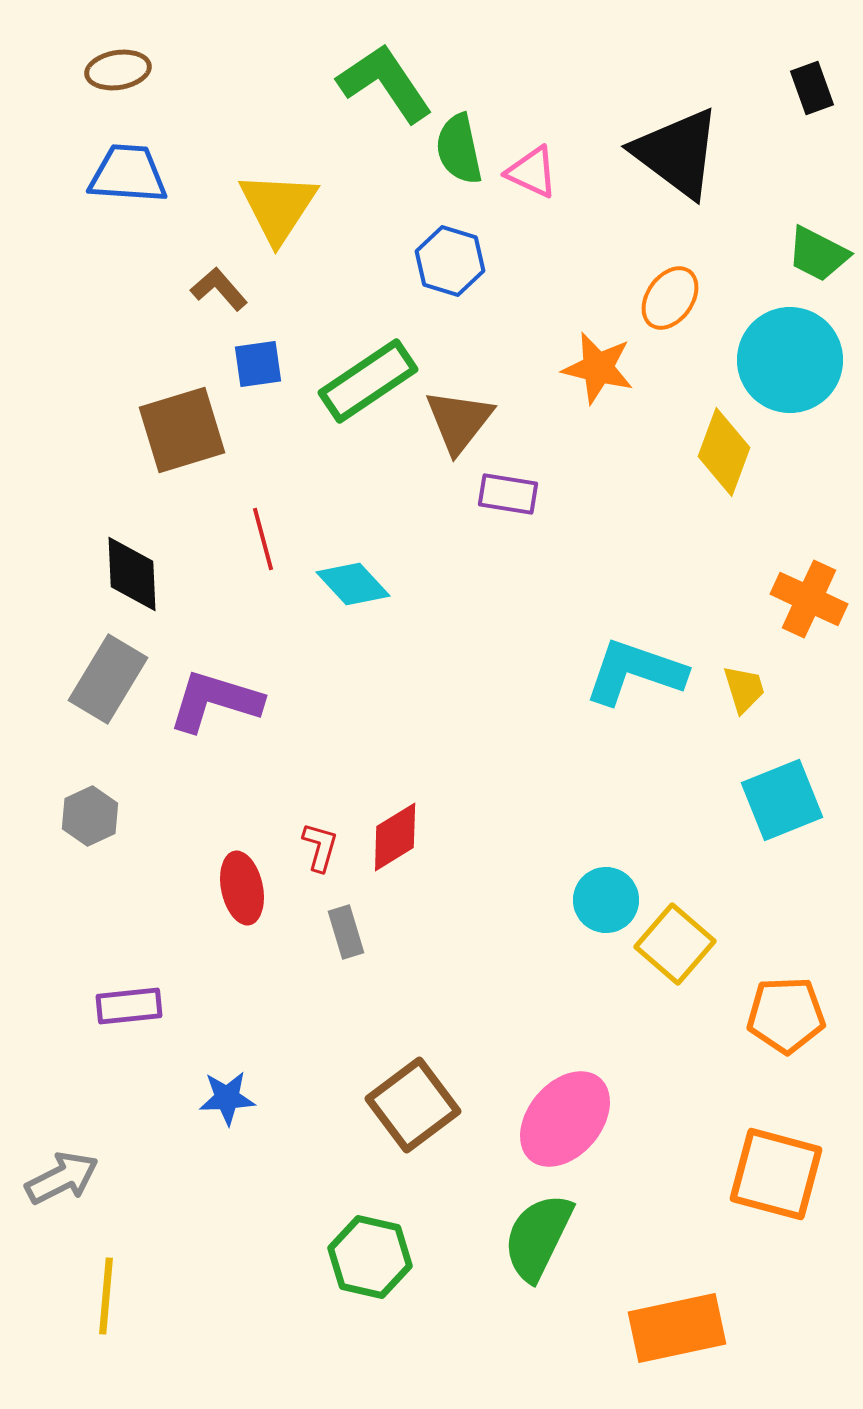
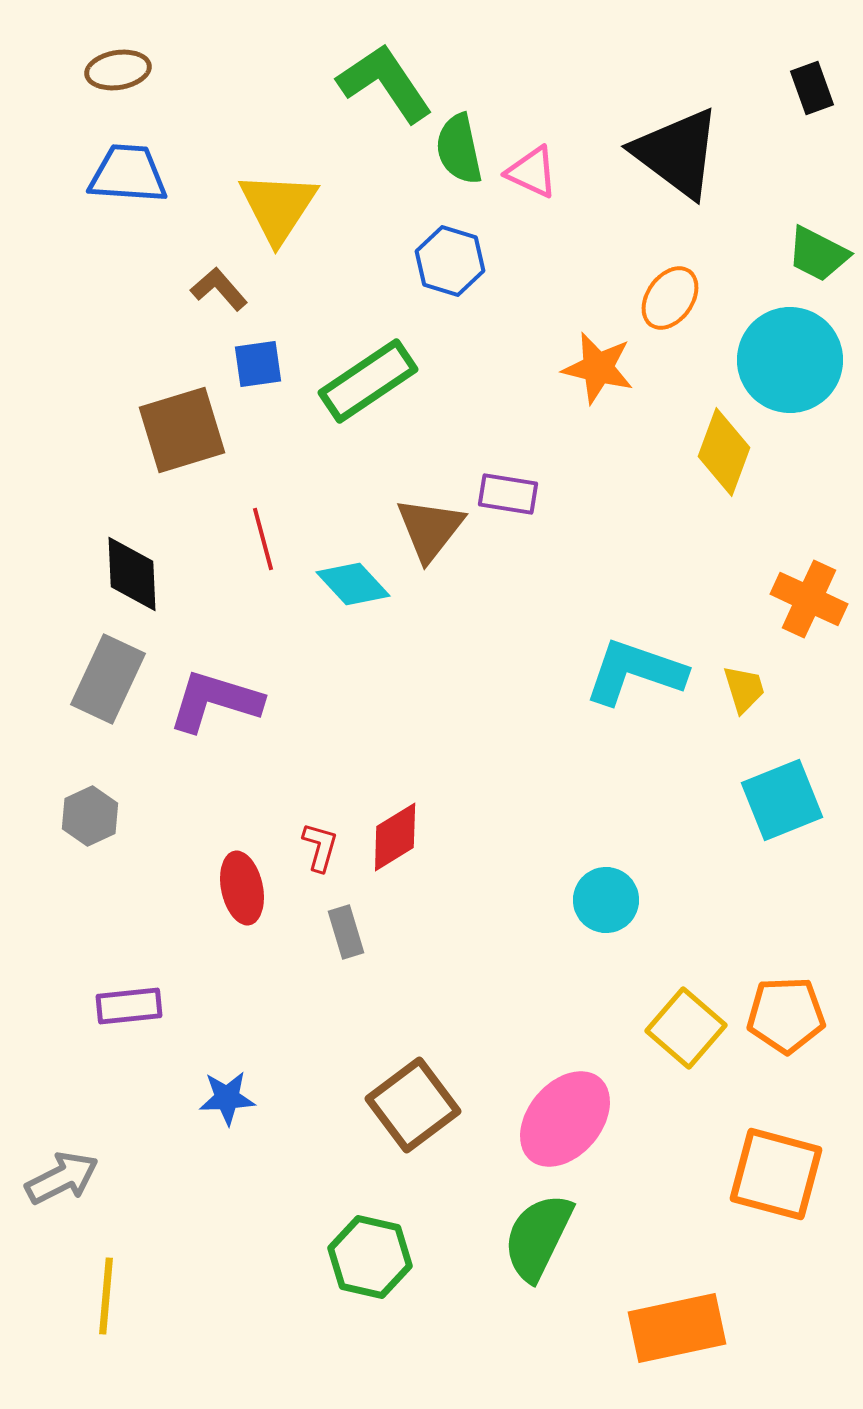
brown triangle at (459, 421): moved 29 px left, 108 px down
gray rectangle at (108, 679): rotated 6 degrees counterclockwise
yellow square at (675, 944): moved 11 px right, 84 px down
